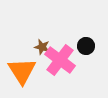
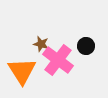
brown star: moved 1 px left, 3 px up
pink cross: moved 2 px left
